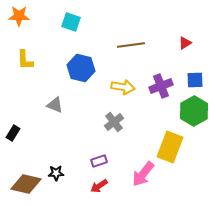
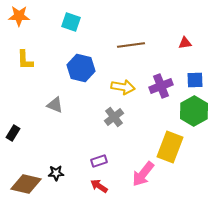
red triangle: rotated 24 degrees clockwise
gray cross: moved 5 px up
red arrow: rotated 66 degrees clockwise
